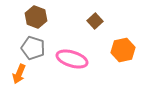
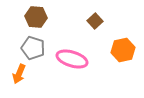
brown hexagon: rotated 15 degrees counterclockwise
